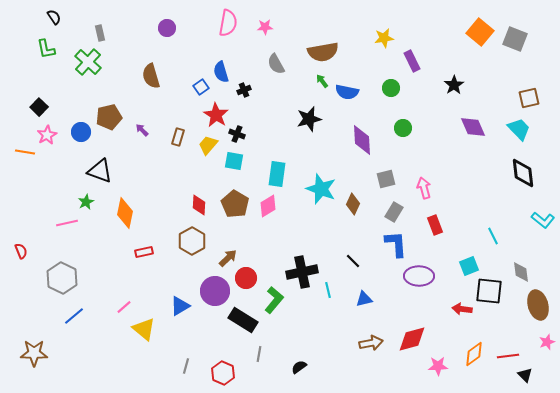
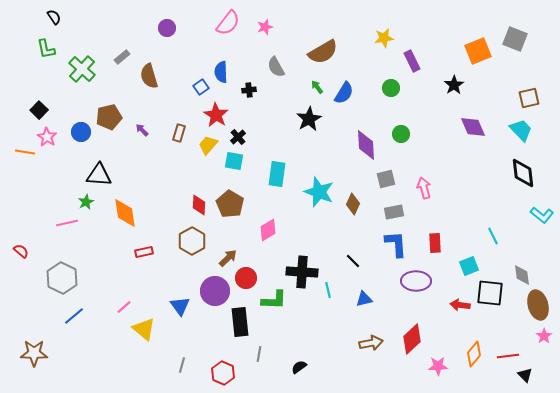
pink semicircle at (228, 23): rotated 28 degrees clockwise
pink star at (265, 27): rotated 14 degrees counterclockwise
orange square at (480, 32): moved 2 px left, 19 px down; rotated 28 degrees clockwise
gray rectangle at (100, 33): moved 22 px right, 24 px down; rotated 63 degrees clockwise
brown semicircle at (323, 52): rotated 20 degrees counterclockwise
green cross at (88, 62): moved 6 px left, 7 px down
gray semicircle at (276, 64): moved 3 px down
blue semicircle at (221, 72): rotated 15 degrees clockwise
brown semicircle at (151, 76): moved 2 px left
green arrow at (322, 81): moved 5 px left, 6 px down
black cross at (244, 90): moved 5 px right; rotated 16 degrees clockwise
blue semicircle at (347, 92): moved 3 px left, 1 px down; rotated 70 degrees counterclockwise
black square at (39, 107): moved 3 px down
black star at (309, 119): rotated 15 degrees counterclockwise
green circle at (403, 128): moved 2 px left, 6 px down
cyan trapezoid at (519, 129): moved 2 px right, 1 px down
black cross at (237, 134): moved 1 px right, 3 px down; rotated 28 degrees clockwise
pink star at (47, 135): moved 2 px down; rotated 12 degrees counterclockwise
brown rectangle at (178, 137): moved 1 px right, 4 px up
purple diamond at (362, 140): moved 4 px right, 5 px down
black triangle at (100, 171): moved 1 px left, 4 px down; rotated 16 degrees counterclockwise
cyan star at (321, 189): moved 2 px left, 3 px down
brown pentagon at (235, 204): moved 5 px left
pink diamond at (268, 206): moved 24 px down
gray rectangle at (394, 212): rotated 48 degrees clockwise
orange diamond at (125, 213): rotated 20 degrees counterclockwise
cyan L-shape at (543, 220): moved 1 px left, 5 px up
red rectangle at (435, 225): moved 18 px down; rotated 18 degrees clockwise
red semicircle at (21, 251): rotated 28 degrees counterclockwise
black cross at (302, 272): rotated 16 degrees clockwise
gray diamond at (521, 272): moved 1 px right, 3 px down
purple ellipse at (419, 276): moved 3 px left, 5 px down
black square at (489, 291): moved 1 px right, 2 px down
green L-shape at (274, 300): rotated 52 degrees clockwise
blue triangle at (180, 306): rotated 35 degrees counterclockwise
red arrow at (462, 309): moved 2 px left, 4 px up
black rectangle at (243, 320): moved 3 px left, 2 px down; rotated 52 degrees clockwise
red diamond at (412, 339): rotated 28 degrees counterclockwise
pink star at (547, 342): moved 3 px left, 6 px up; rotated 14 degrees counterclockwise
orange diamond at (474, 354): rotated 15 degrees counterclockwise
gray line at (186, 366): moved 4 px left, 1 px up
